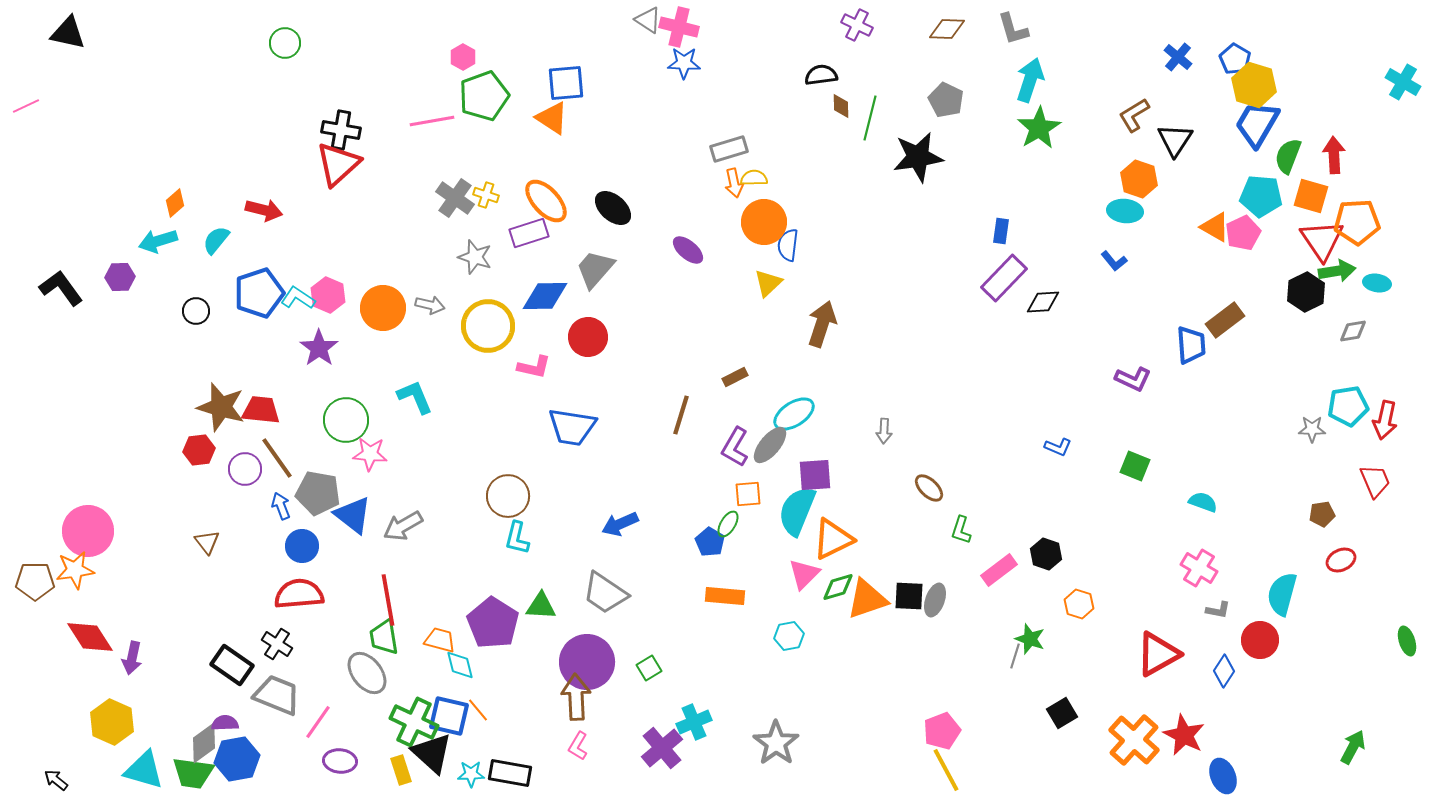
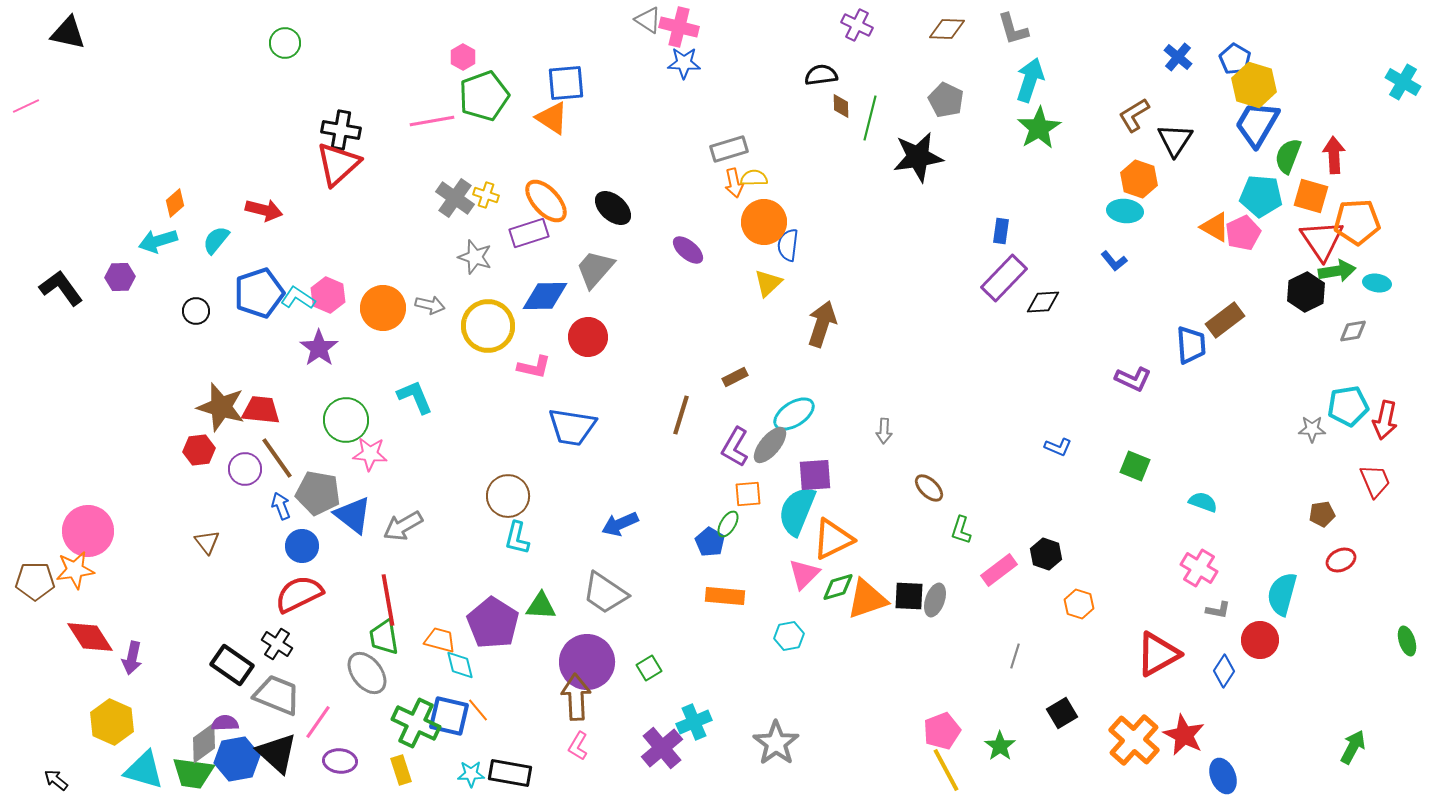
red semicircle at (299, 594): rotated 21 degrees counterclockwise
green star at (1030, 639): moved 30 px left, 107 px down; rotated 16 degrees clockwise
green cross at (414, 722): moved 2 px right, 1 px down
black triangle at (432, 753): moved 155 px left
